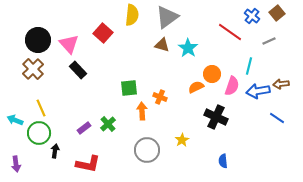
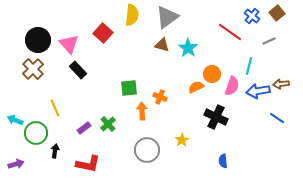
yellow line: moved 14 px right
green circle: moved 3 px left
purple arrow: rotated 98 degrees counterclockwise
